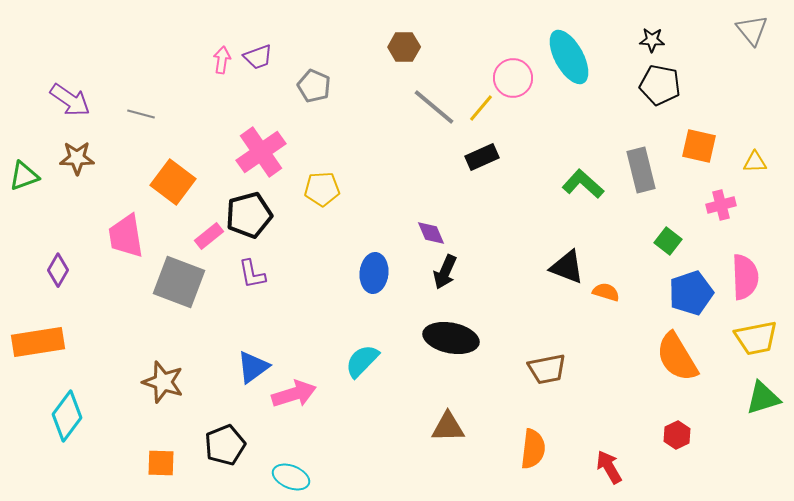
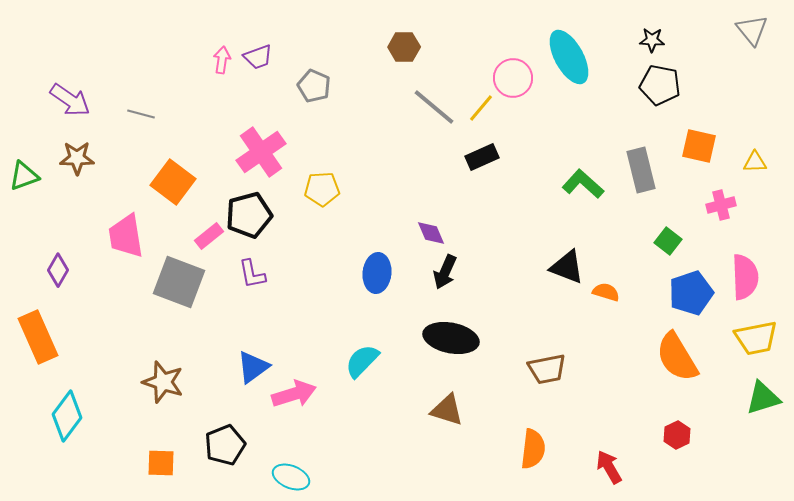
blue ellipse at (374, 273): moved 3 px right
orange rectangle at (38, 342): moved 5 px up; rotated 75 degrees clockwise
brown triangle at (448, 427): moved 1 px left, 17 px up; rotated 18 degrees clockwise
